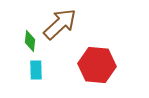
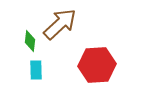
red hexagon: rotated 9 degrees counterclockwise
